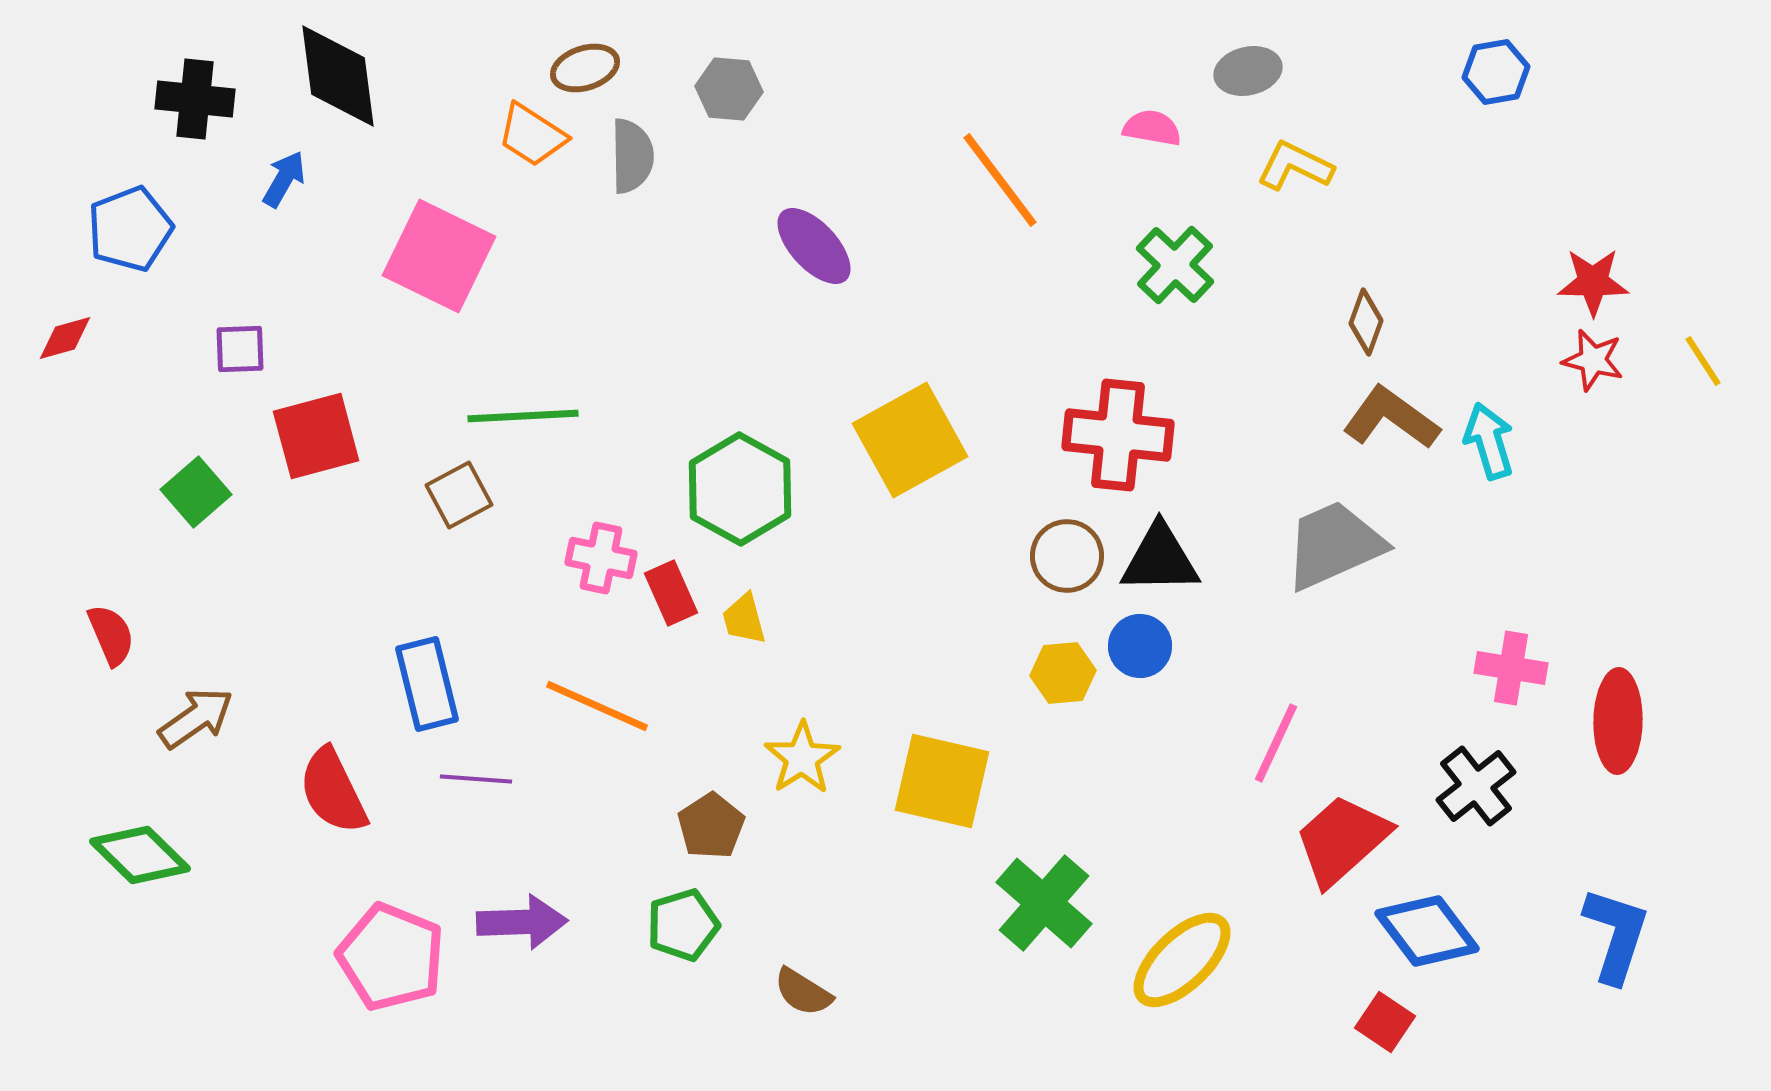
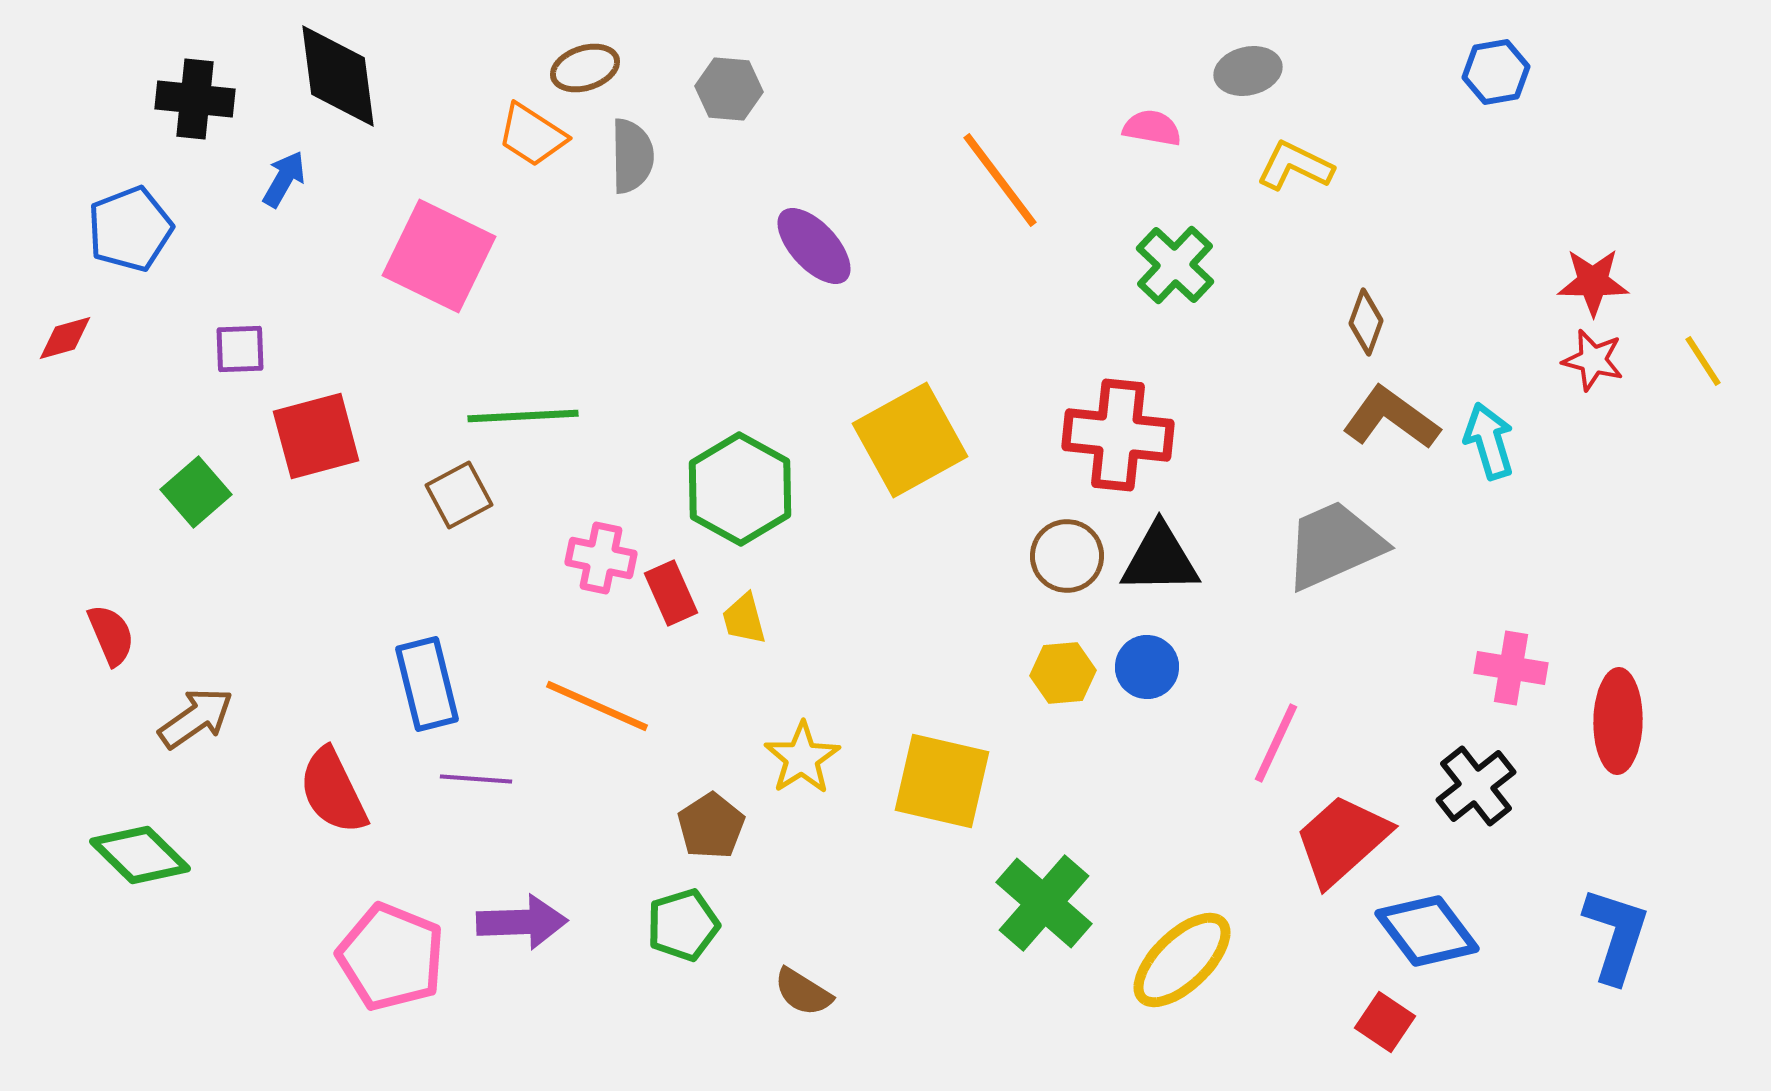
blue circle at (1140, 646): moved 7 px right, 21 px down
